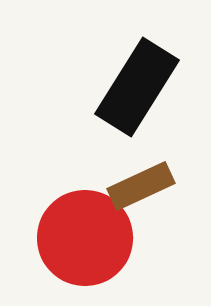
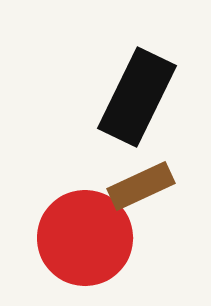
black rectangle: moved 10 px down; rotated 6 degrees counterclockwise
